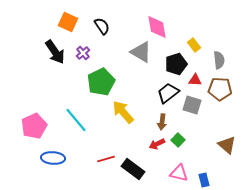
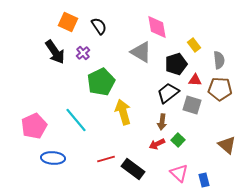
black semicircle: moved 3 px left
yellow arrow: rotated 25 degrees clockwise
pink triangle: rotated 30 degrees clockwise
